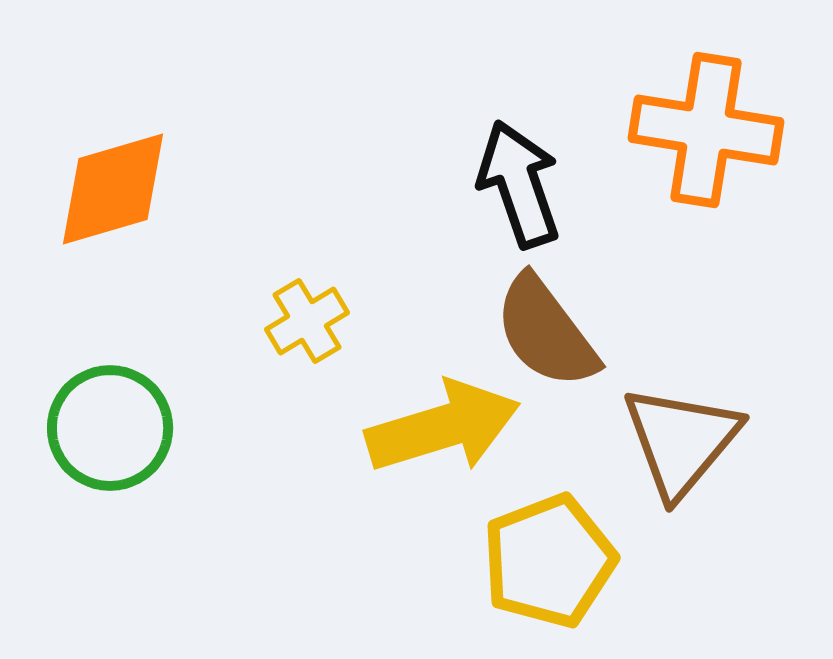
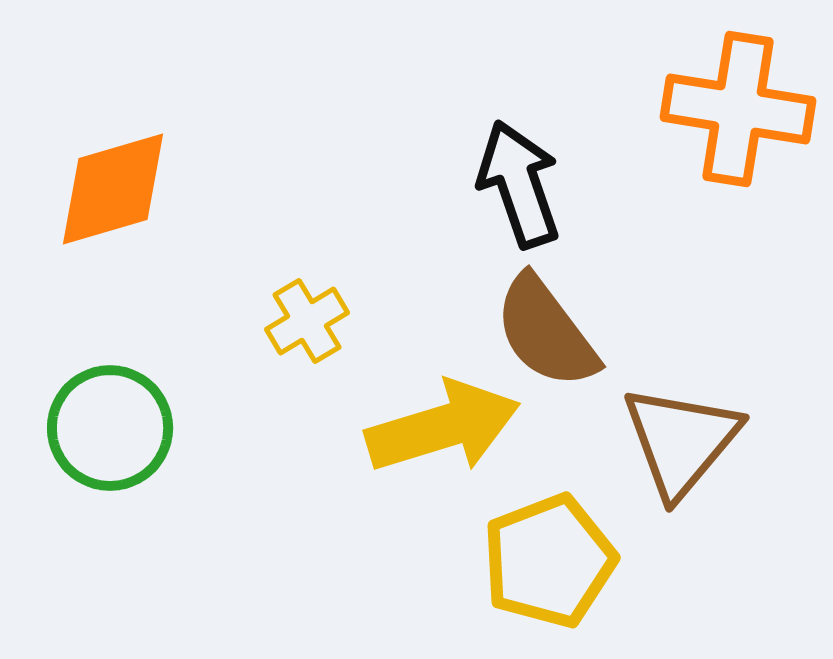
orange cross: moved 32 px right, 21 px up
